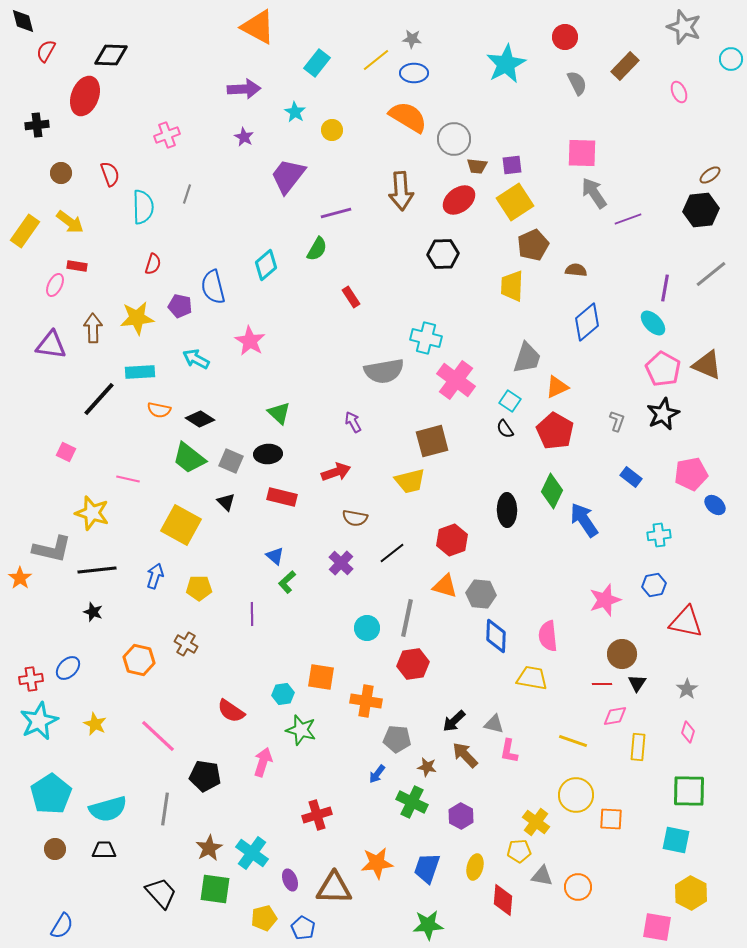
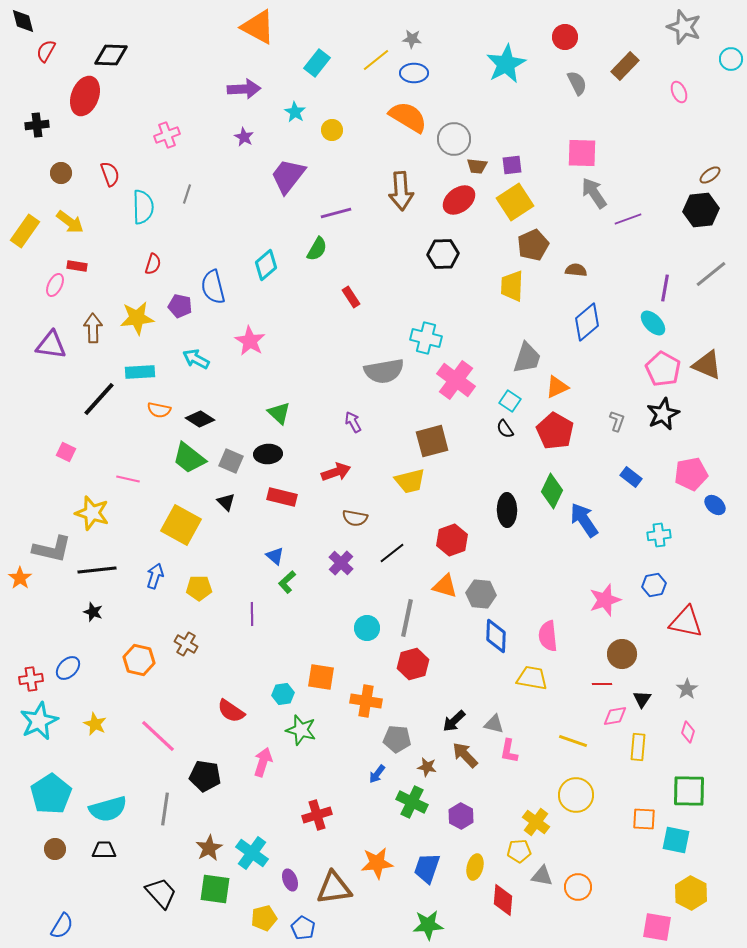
red hexagon at (413, 664): rotated 8 degrees counterclockwise
black triangle at (637, 683): moved 5 px right, 16 px down
orange square at (611, 819): moved 33 px right
brown triangle at (334, 888): rotated 9 degrees counterclockwise
